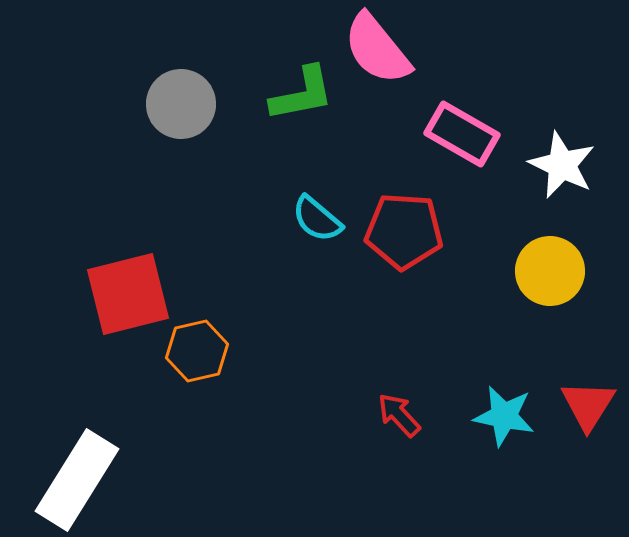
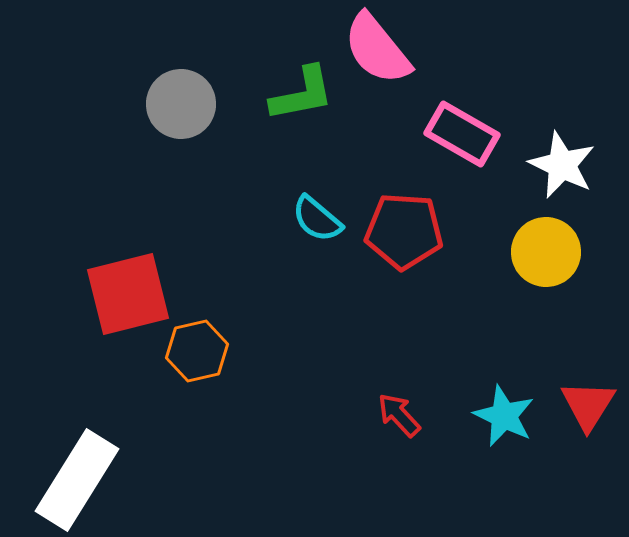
yellow circle: moved 4 px left, 19 px up
cyan star: rotated 14 degrees clockwise
